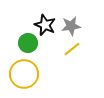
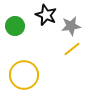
black star: moved 1 px right, 10 px up
green circle: moved 13 px left, 17 px up
yellow circle: moved 1 px down
